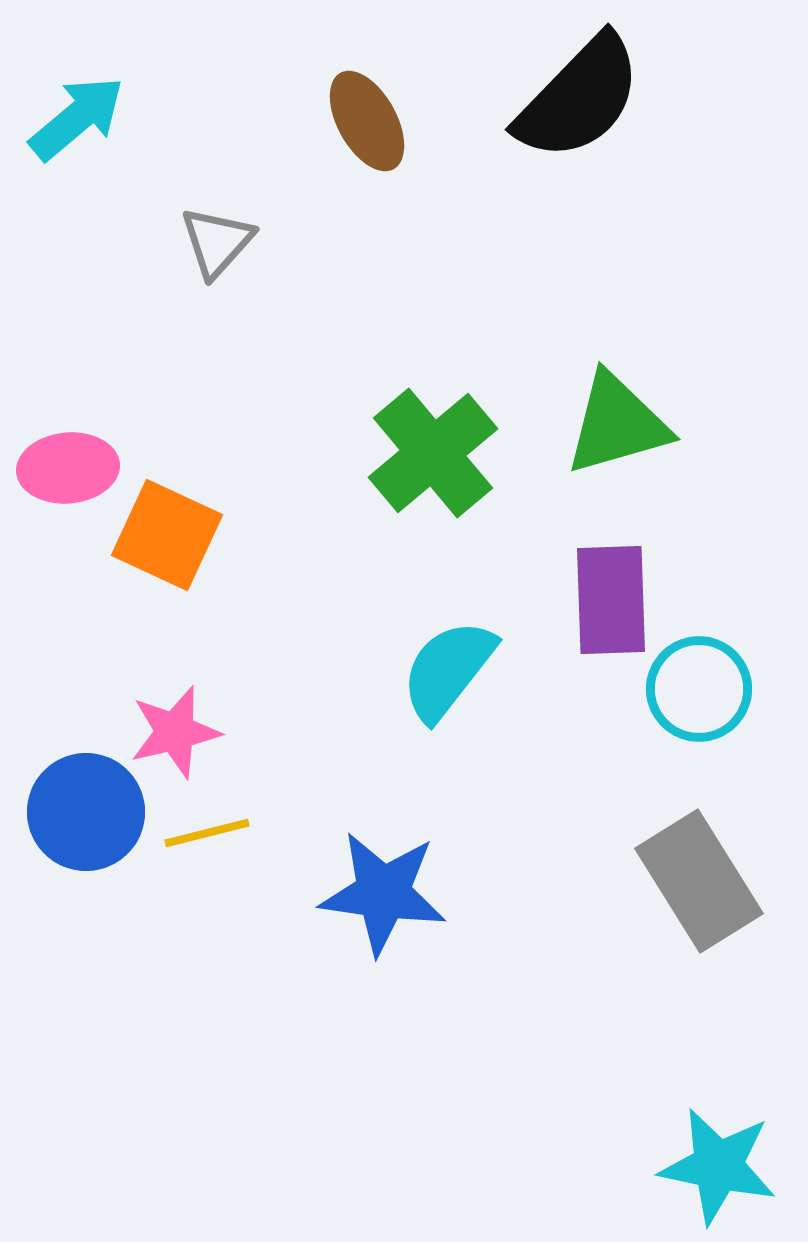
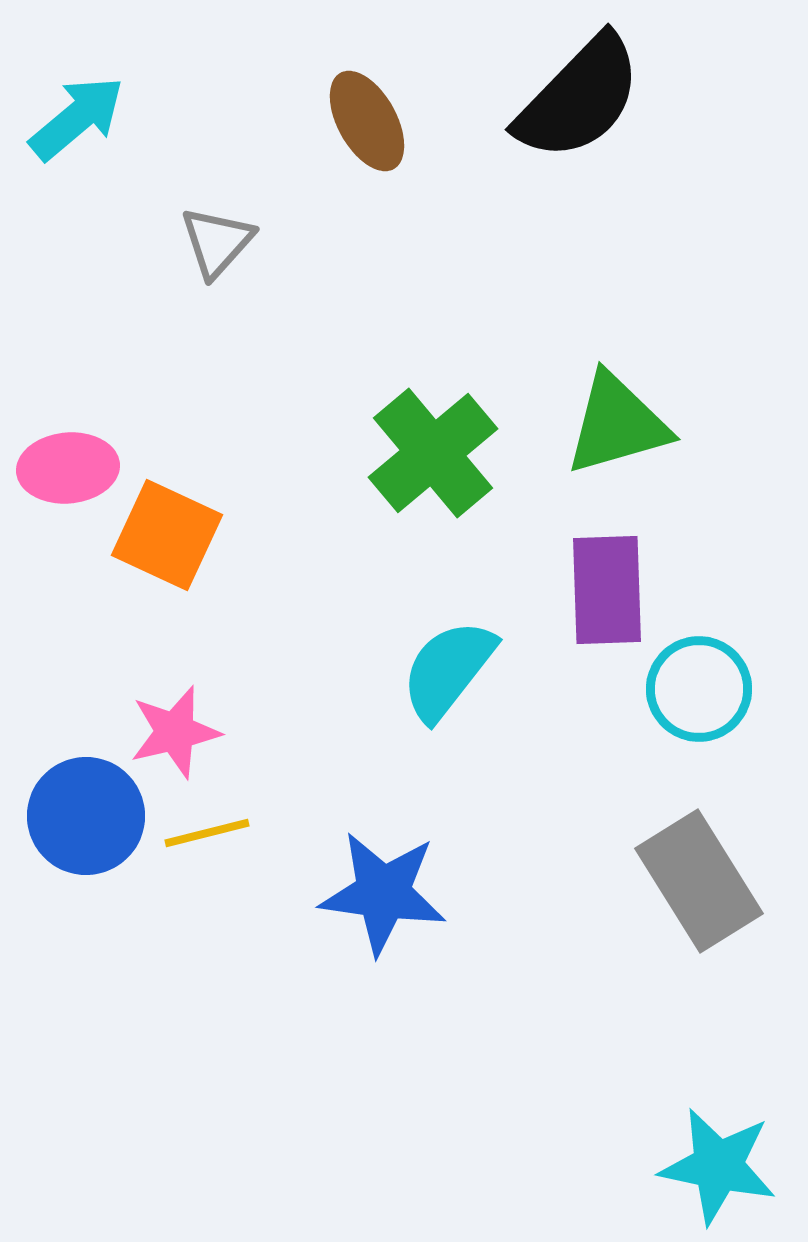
purple rectangle: moved 4 px left, 10 px up
blue circle: moved 4 px down
